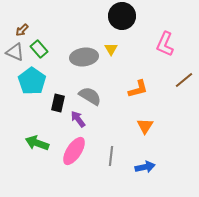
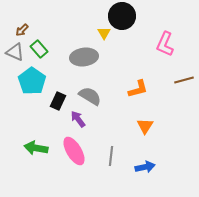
yellow triangle: moved 7 px left, 16 px up
brown line: rotated 24 degrees clockwise
black rectangle: moved 2 px up; rotated 12 degrees clockwise
green arrow: moved 1 px left, 5 px down; rotated 10 degrees counterclockwise
pink ellipse: rotated 64 degrees counterclockwise
